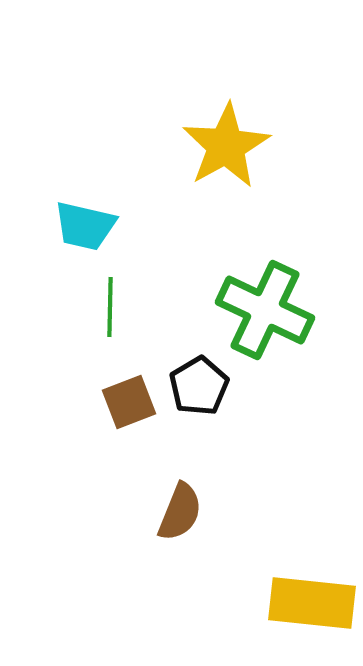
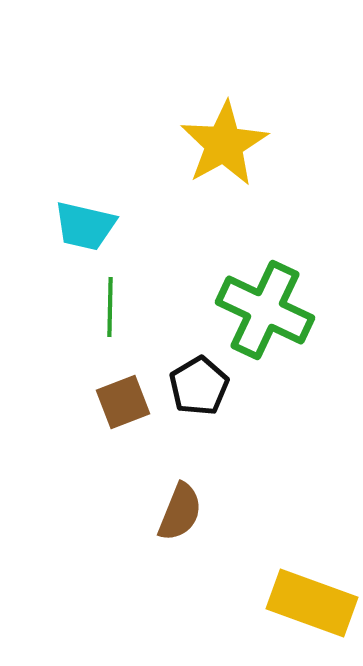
yellow star: moved 2 px left, 2 px up
brown square: moved 6 px left
yellow rectangle: rotated 14 degrees clockwise
